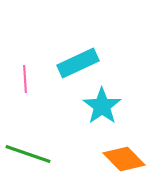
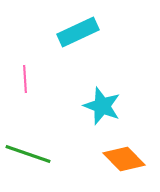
cyan rectangle: moved 31 px up
cyan star: rotated 15 degrees counterclockwise
